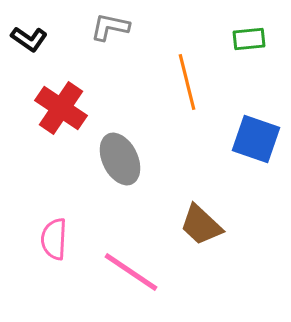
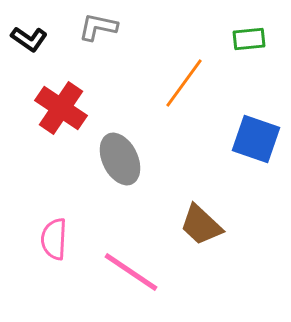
gray L-shape: moved 12 px left
orange line: moved 3 px left, 1 px down; rotated 50 degrees clockwise
